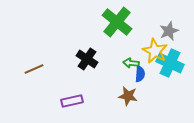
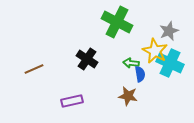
green cross: rotated 12 degrees counterclockwise
blue semicircle: rotated 14 degrees counterclockwise
